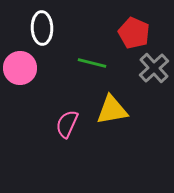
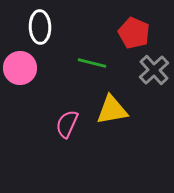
white ellipse: moved 2 px left, 1 px up
gray cross: moved 2 px down
